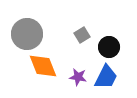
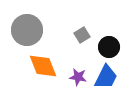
gray circle: moved 4 px up
